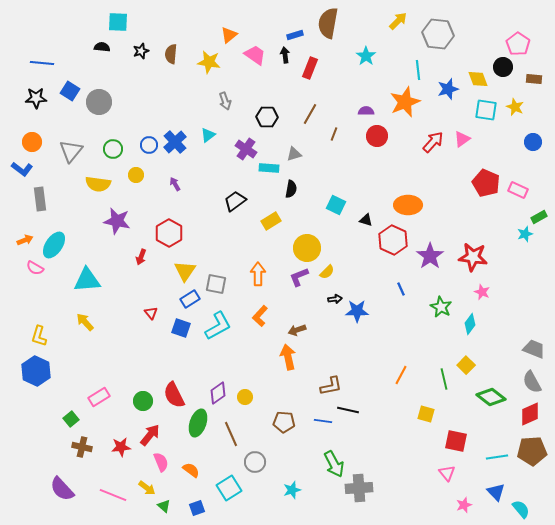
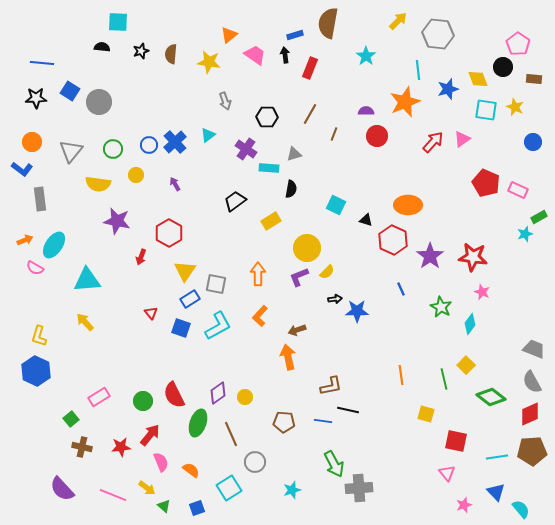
orange line at (401, 375): rotated 36 degrees counterclockwise
